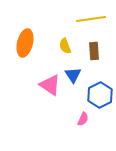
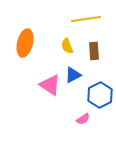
yellow line: moved 5 px left
yellow semicircle: moved 2 px right
blue triangle: rotated 36 degrees clockwise
pink semicircle: rotated 32 degrees clockwise
